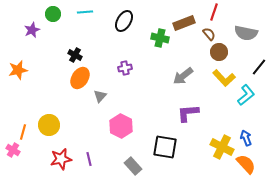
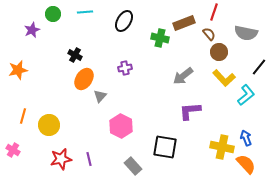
orange ellipse: moved 4 px right, 1 px down
purple L-shape: moved 2 px right, 2 px up
orange line: moved 16 px up
yellow cross: rotated 15 degrees counterclockwise
